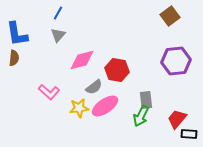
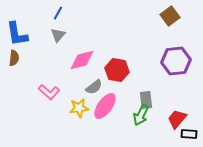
pink ellipse: rotated 20 degrees counterclockwise
green arrow: moved 1 px up
